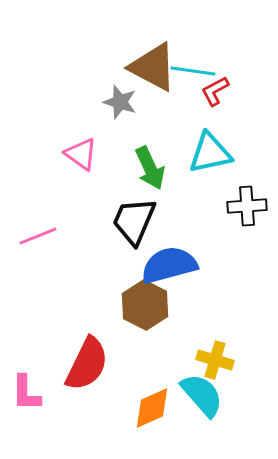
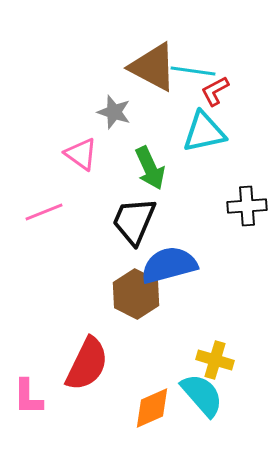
gray star: moved 6 px left, 10 px down
cyan triangle: moved 6 px left, 21 px up
pink line: moved 6 px right, 24 px up
brown hexagon: moved 9 px left, 11 px up
pink L-shape: moved 2 px right, 4 px down
